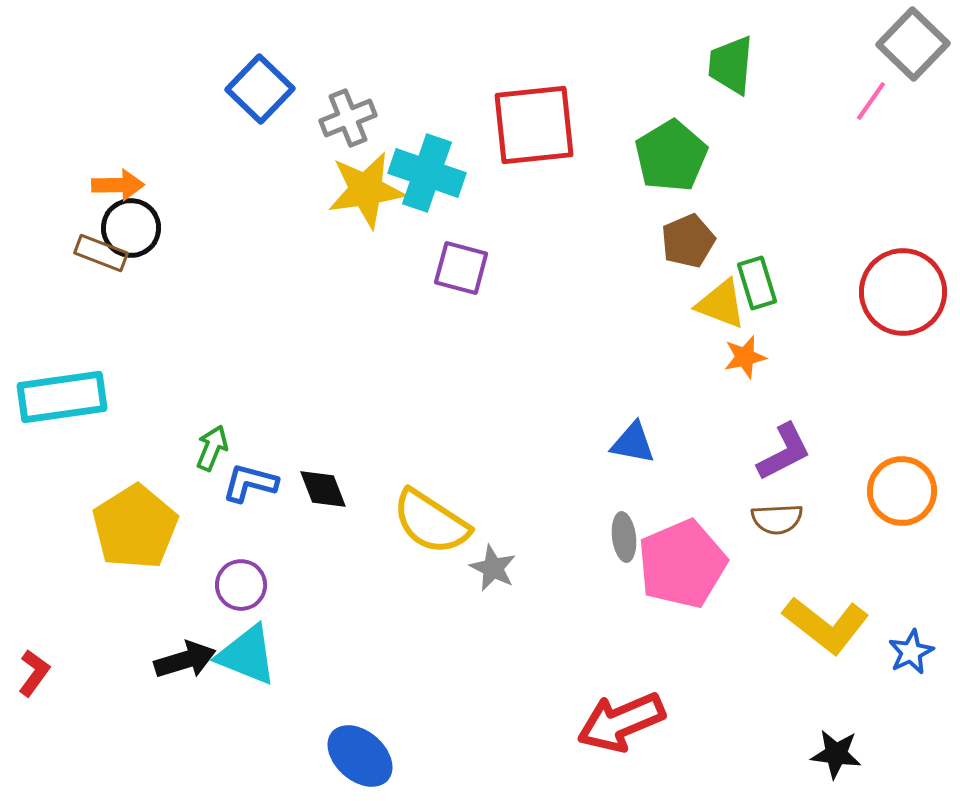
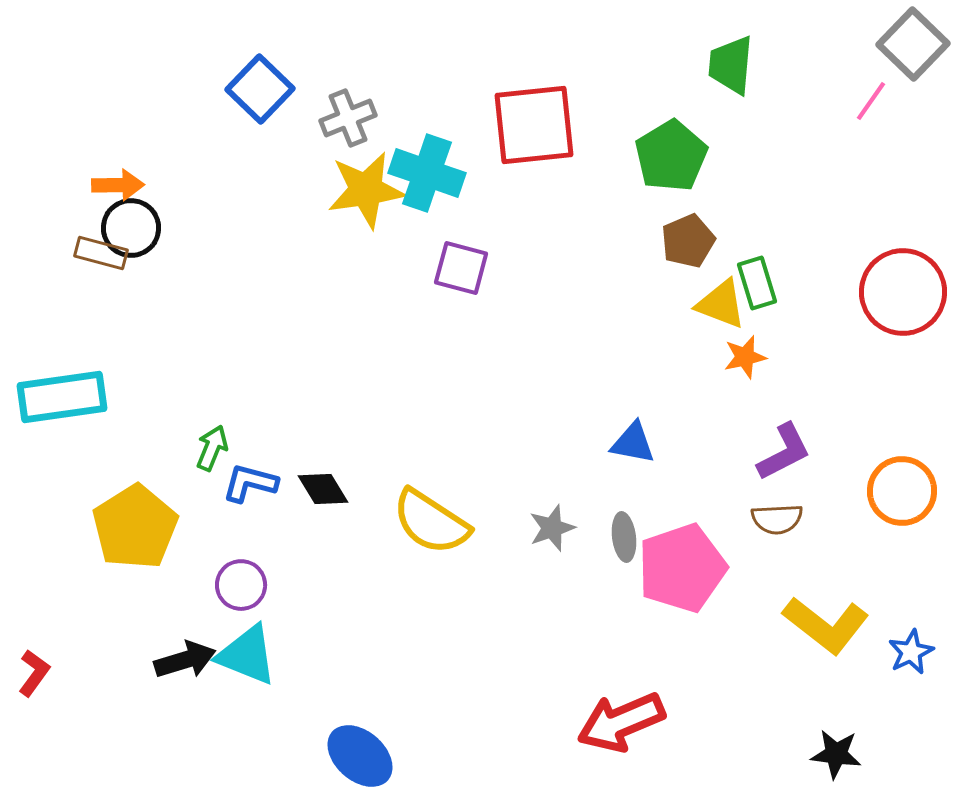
brown rectangle: rotated 6 degrees counterclockwise
black diamond: rotated 10 degrees counterclockwise
pink pentagon: moved 4 px down; rotated 4 degrees clockwise
gray star: moved 59 px right, 40 px up; rotated 27 degrees clockwise
